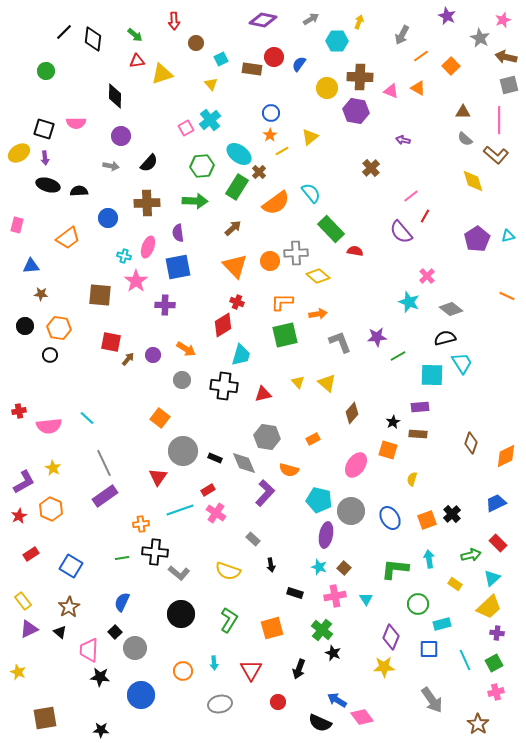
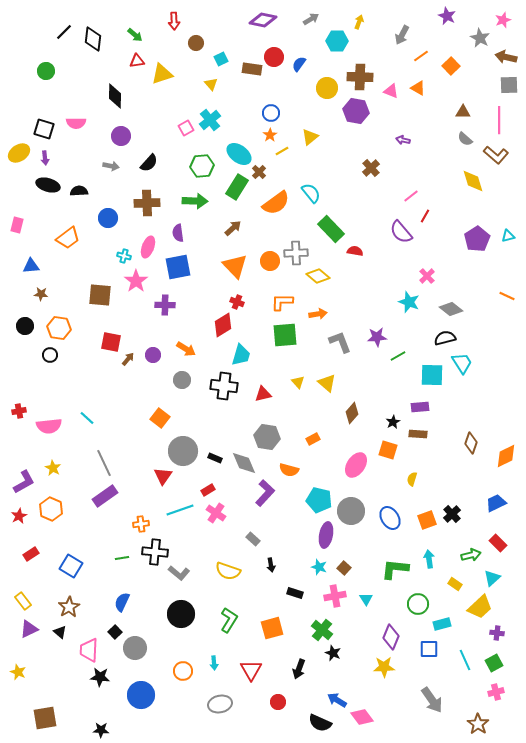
gray square at (509, 85): rotated 12 degrees clockwise
green square at (285, 335): rotated 8 degrees clockwise
red triangle at (158, 477): moved 5 px right, 1 px up
yellow trapezoid at (489, 607): moved 9 px left
